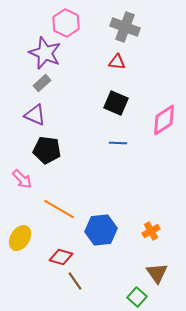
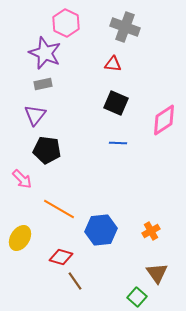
red triangle: moved 4 px left, 2 px down
gray rectangle: moved 1 px right, 1 px down; rotated 30 degrees clockwise
purple triangle: rotated 45 degrees clockwise
